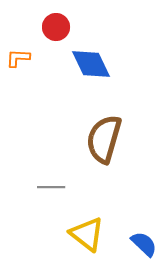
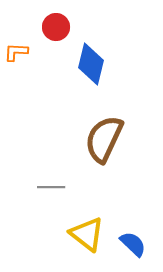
orange L-shape: moved 2 px left, 6 px up
blue diamond: rotated 39 degrees clockwise
brown semicircle: rotated 9 degrees clockwise
blue semicircle: moved 11 px left
